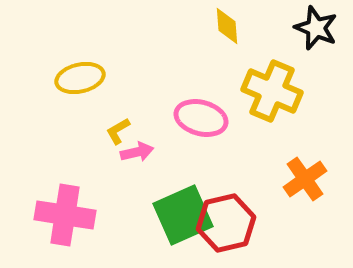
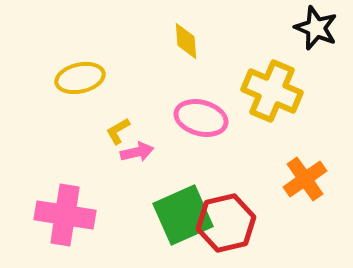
yellow diamond: moved 41 px left, 15 px down
